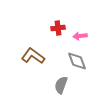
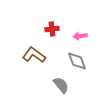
red cross: moved 6 px left, 1 px down
brown L-shape: moved 1 px right, 1 px up
gray semicircle: rotated 120 degrees clockwise
